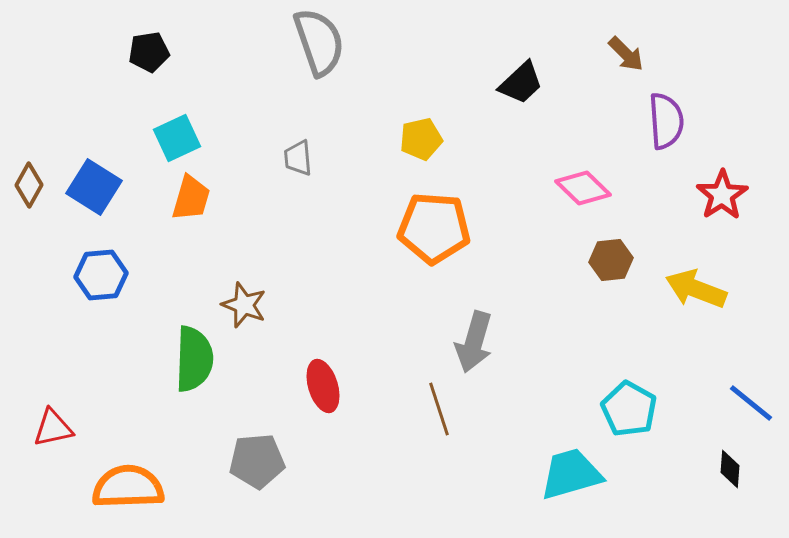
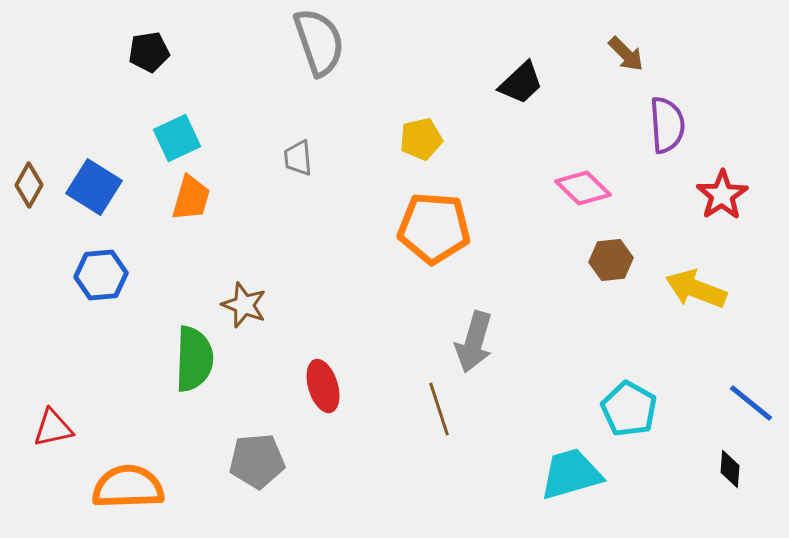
purple semicircle: moved 1 px right, 4 px down
